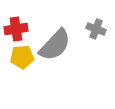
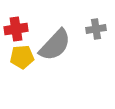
gray cross: rotated 30 degrees counterclockwise
